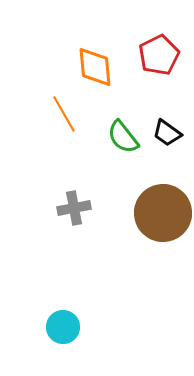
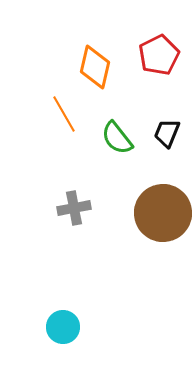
orange diamond: rotated 18 degrees clockwise
black trapezoid: rotated 76 degrees clockwise
green semicircle: moved 6 px left, 1 px down
